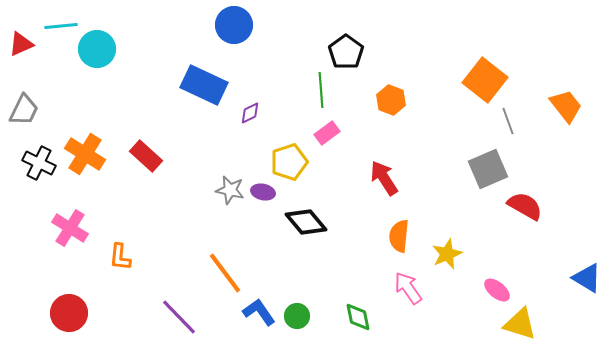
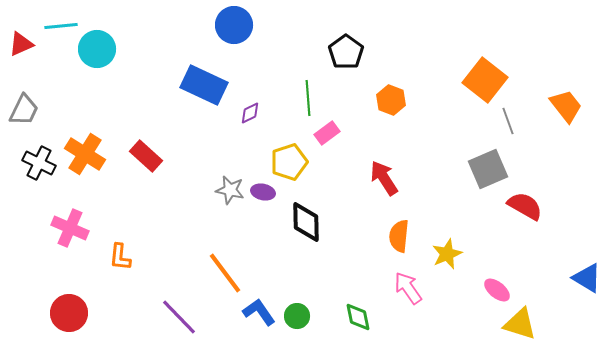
green line: moved 13 px left, 8 px down
black diamond: rotated 39 degrees clockwise
pink cross: rotated 9 degrees counterclockwise
